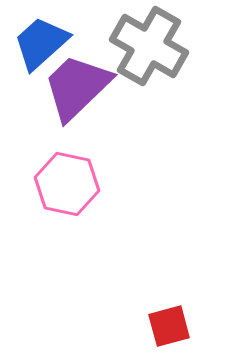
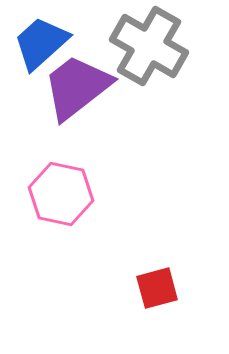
purple trapezoid: rotated 6 degrees clockwise
pink hexagon: moved 6 px left, 10 px down
red square: moved 12 px left, 38 px up
